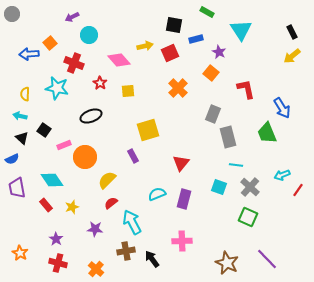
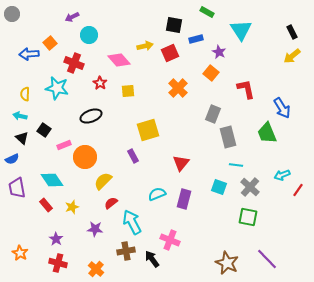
yellow semicircle at (107, 180): moved 4 px left, 1 px down
green square at (248, 217): rotated 12 degrees counterclockwise
pink cross at (182, 241): moved 12 px left, 1 px up; rotated 24 degrees clockwise
